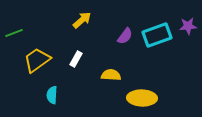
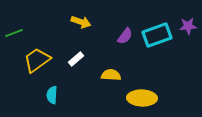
yellow arrow: moved 1 px left, 2 px down; rotated 60 degrees clockwise
white rectangle: rotated 21 degrees clockwise
